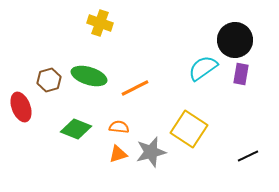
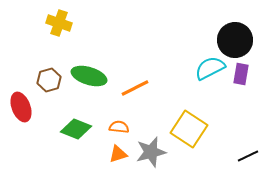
yellow cross: moved 41 px left
cyan semicircle: moved 7 px right; rotated 8 degrees clockwise
